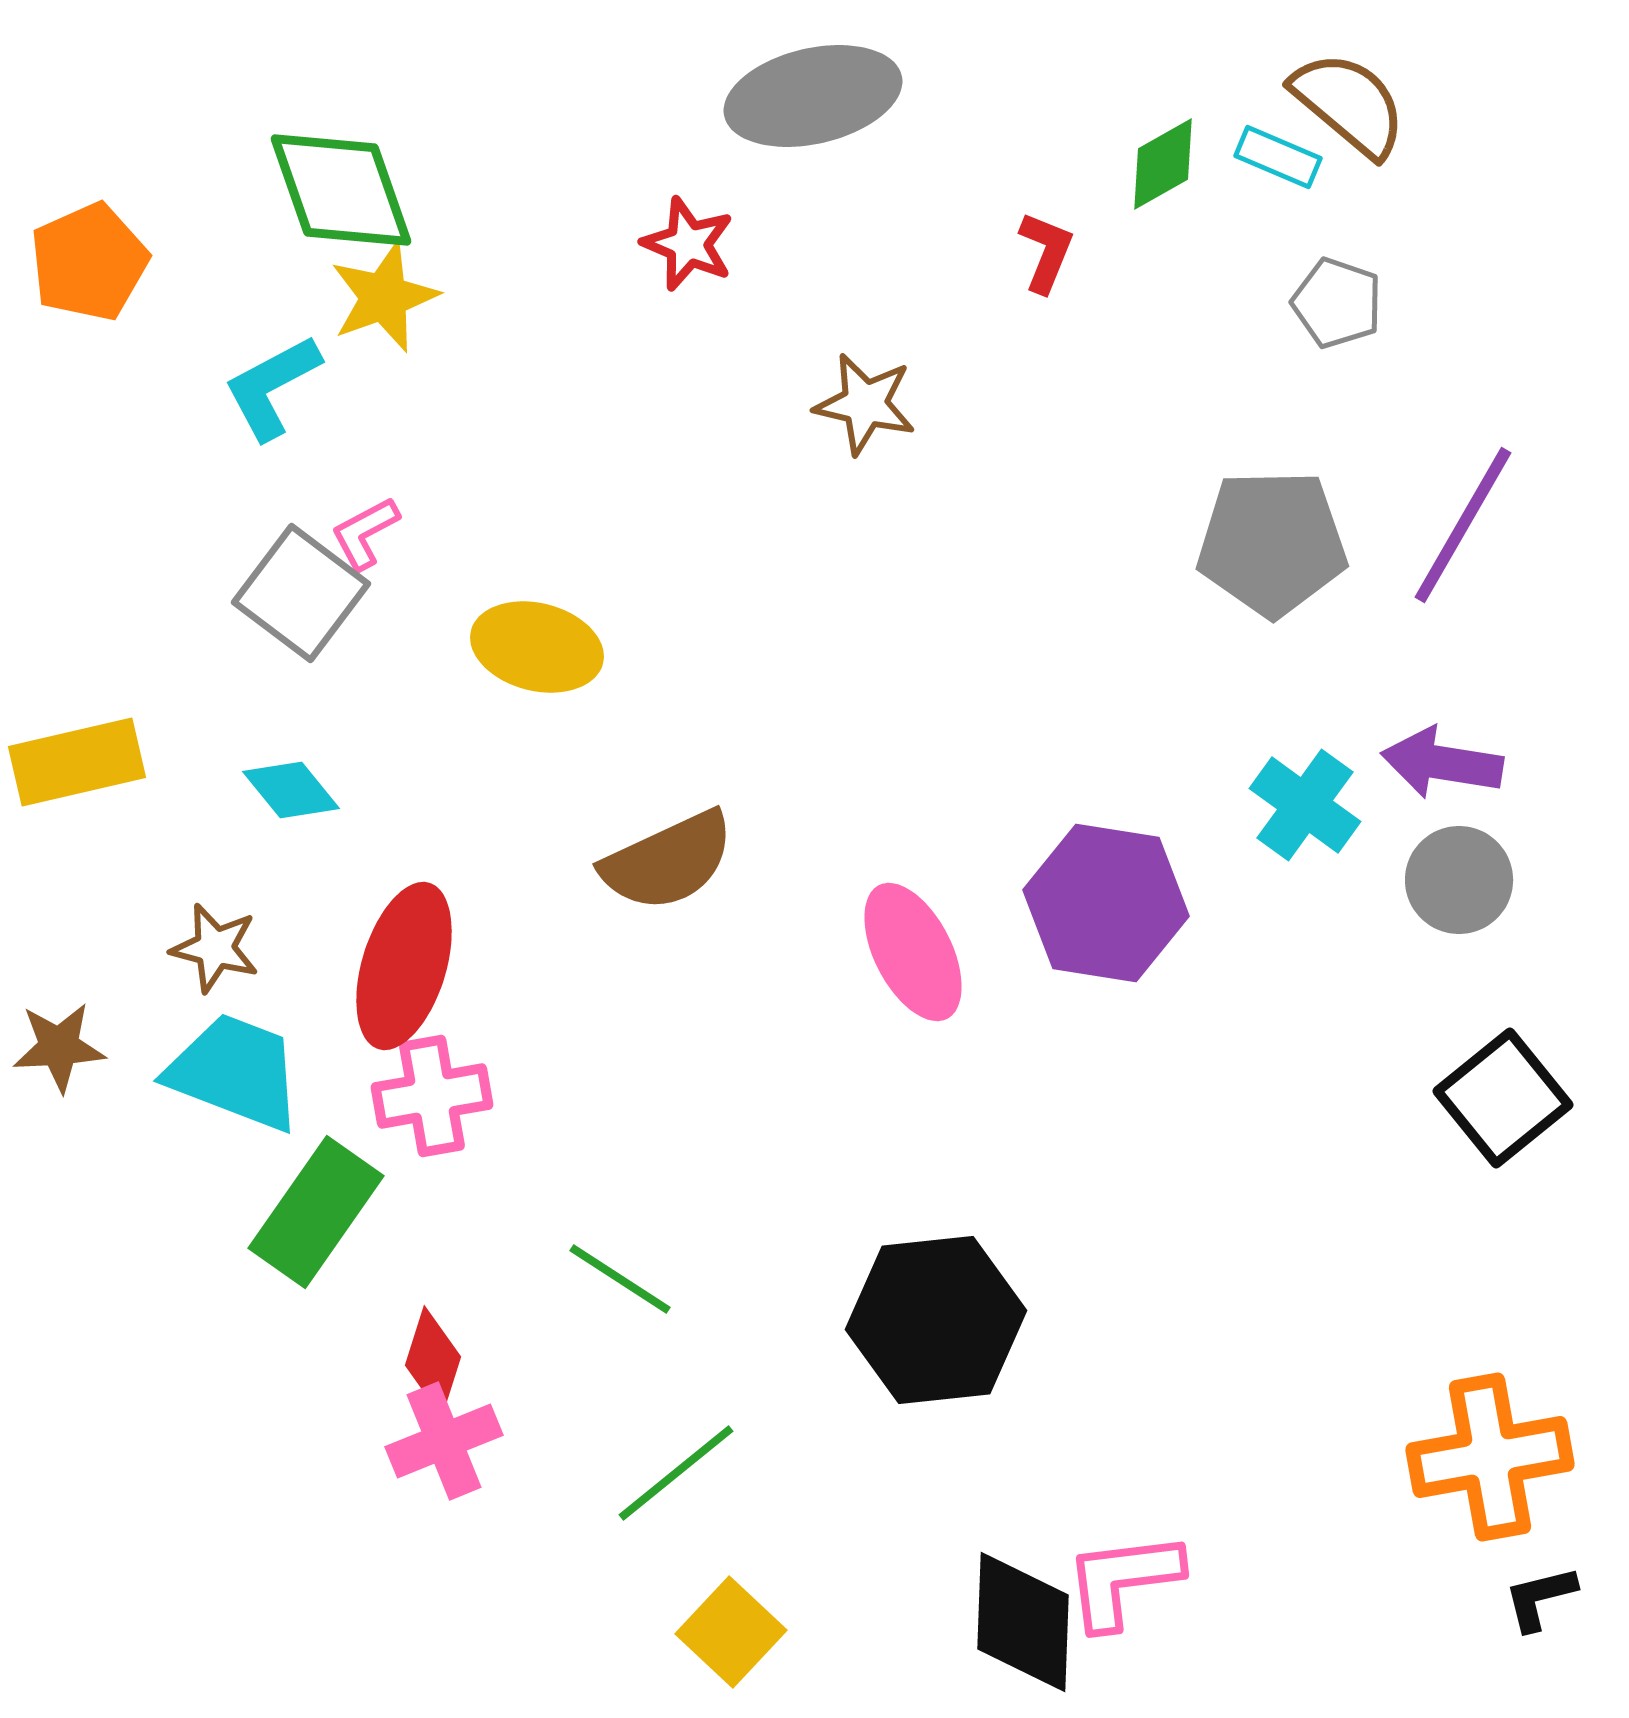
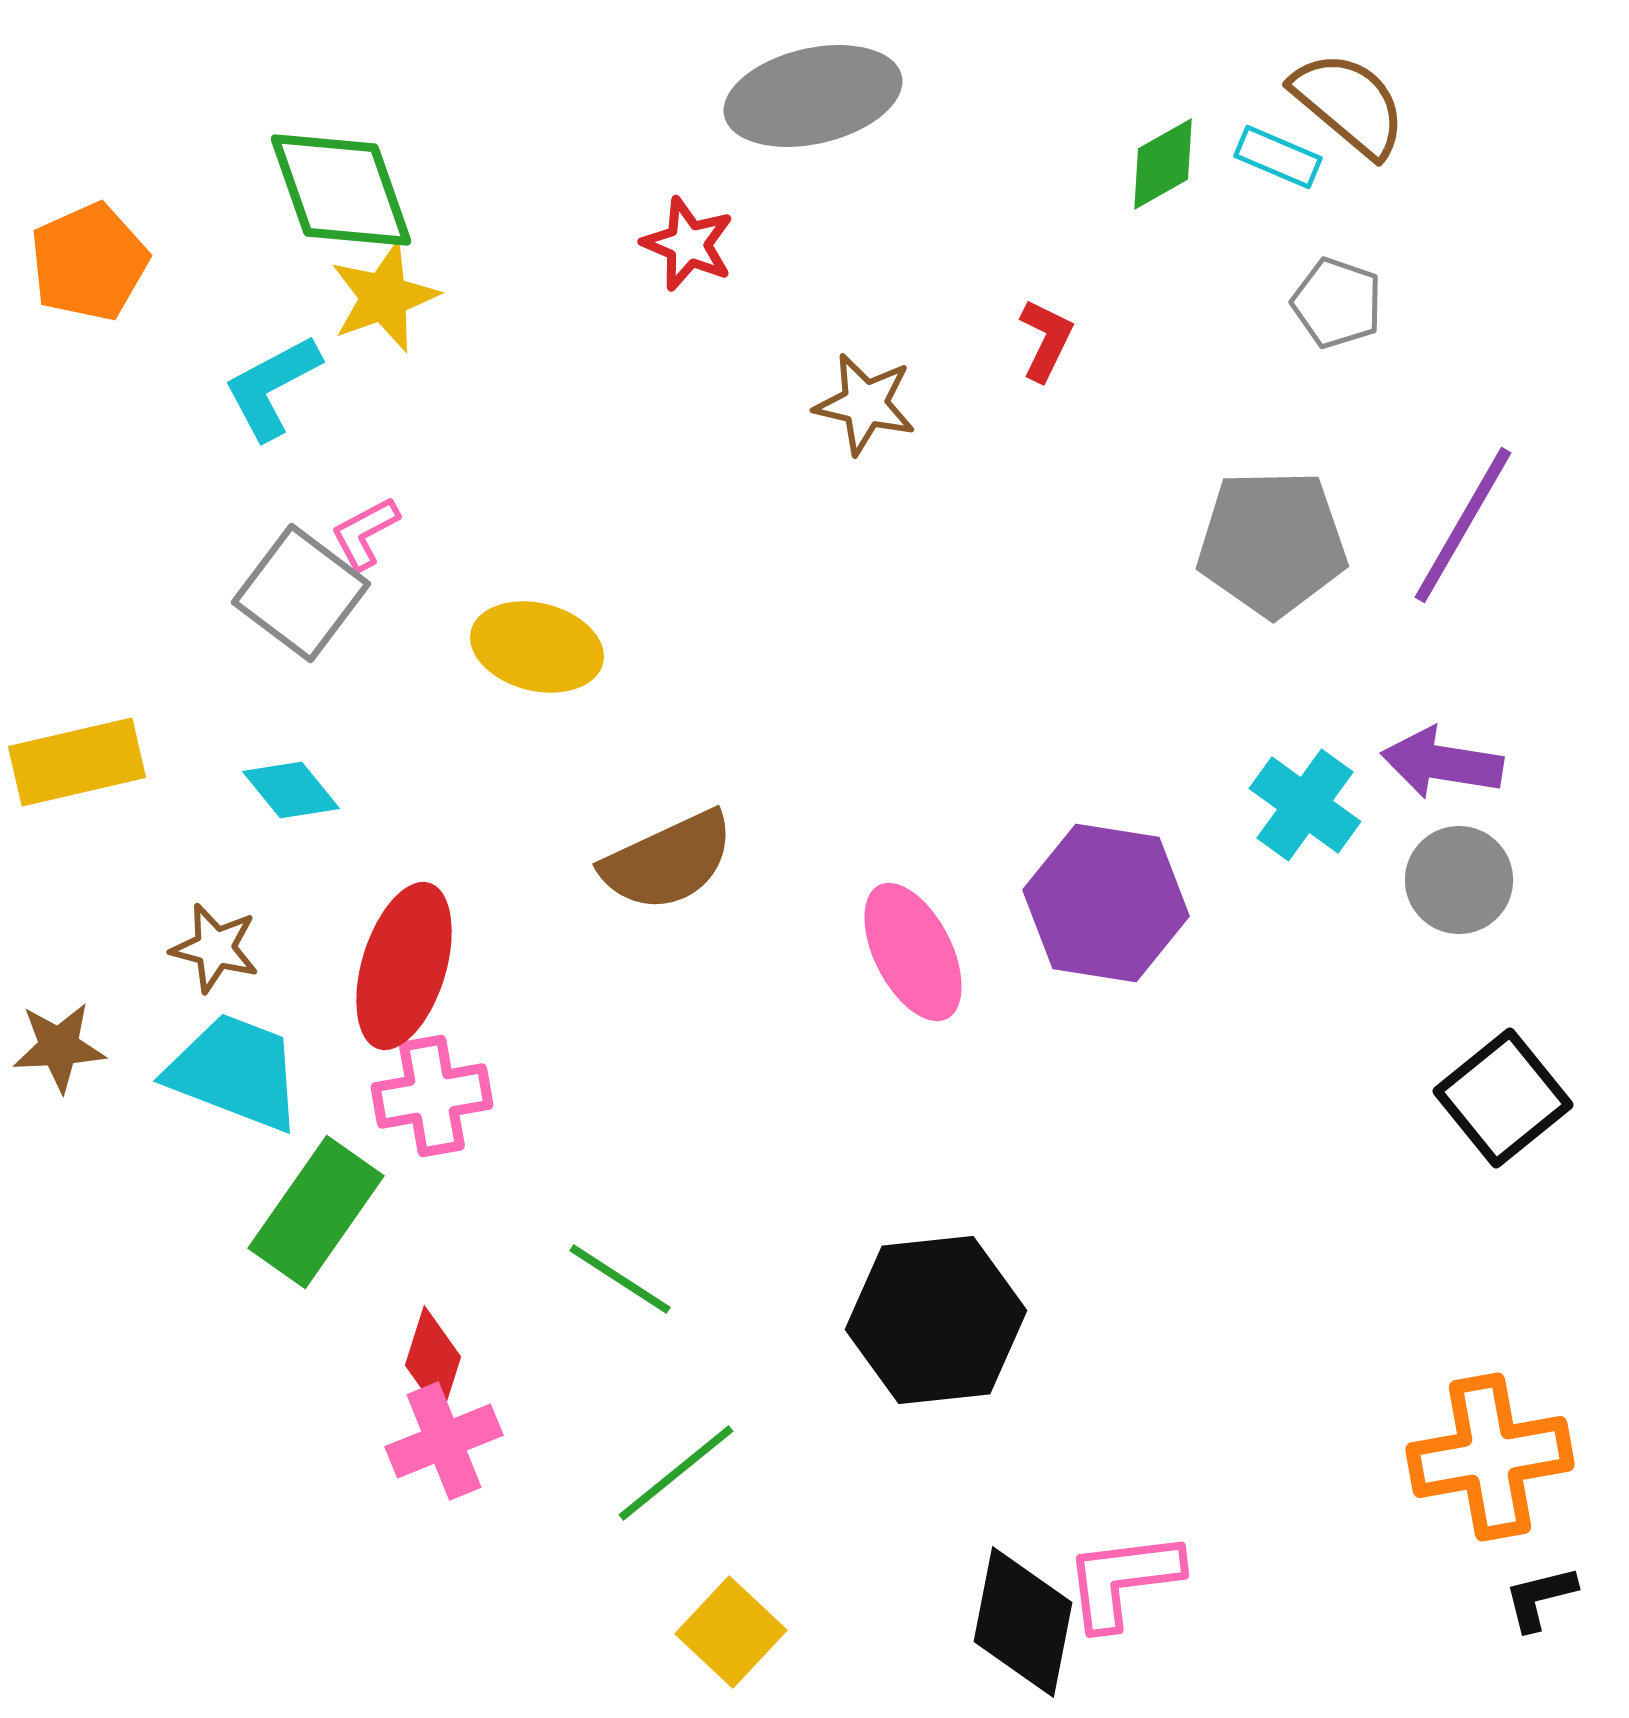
red L-shape at (1046, 252): moved 88 px down; rotated 4 degrees clockwise
black diamond at (1023, 1622): rotated 9 degrees clockwise
